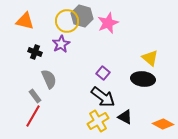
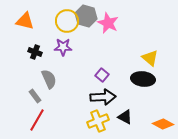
gray hexagon: moved 4 px right
pink star: rotated 25 degrees counterclockwise
purple star: moved 2 px right, 3 px down; rotated 30 degrees clockwise
purple square: moved 1 px left, 2 px down
black arrow: rotated 40 degrees counterclockwise
red line: moved 4 px right, 4 px down
yellow cross: rotated 10 degrees clockwise
